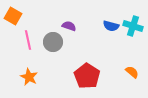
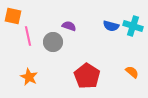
orange square: rotated 18 degrees counterclockwise
pink line: moved 4 px up
